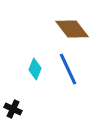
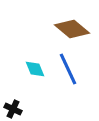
brown diamond: rotated 12 degrees counterclockwise
cyan diamond: rotated 45 degrees counterclockwise
